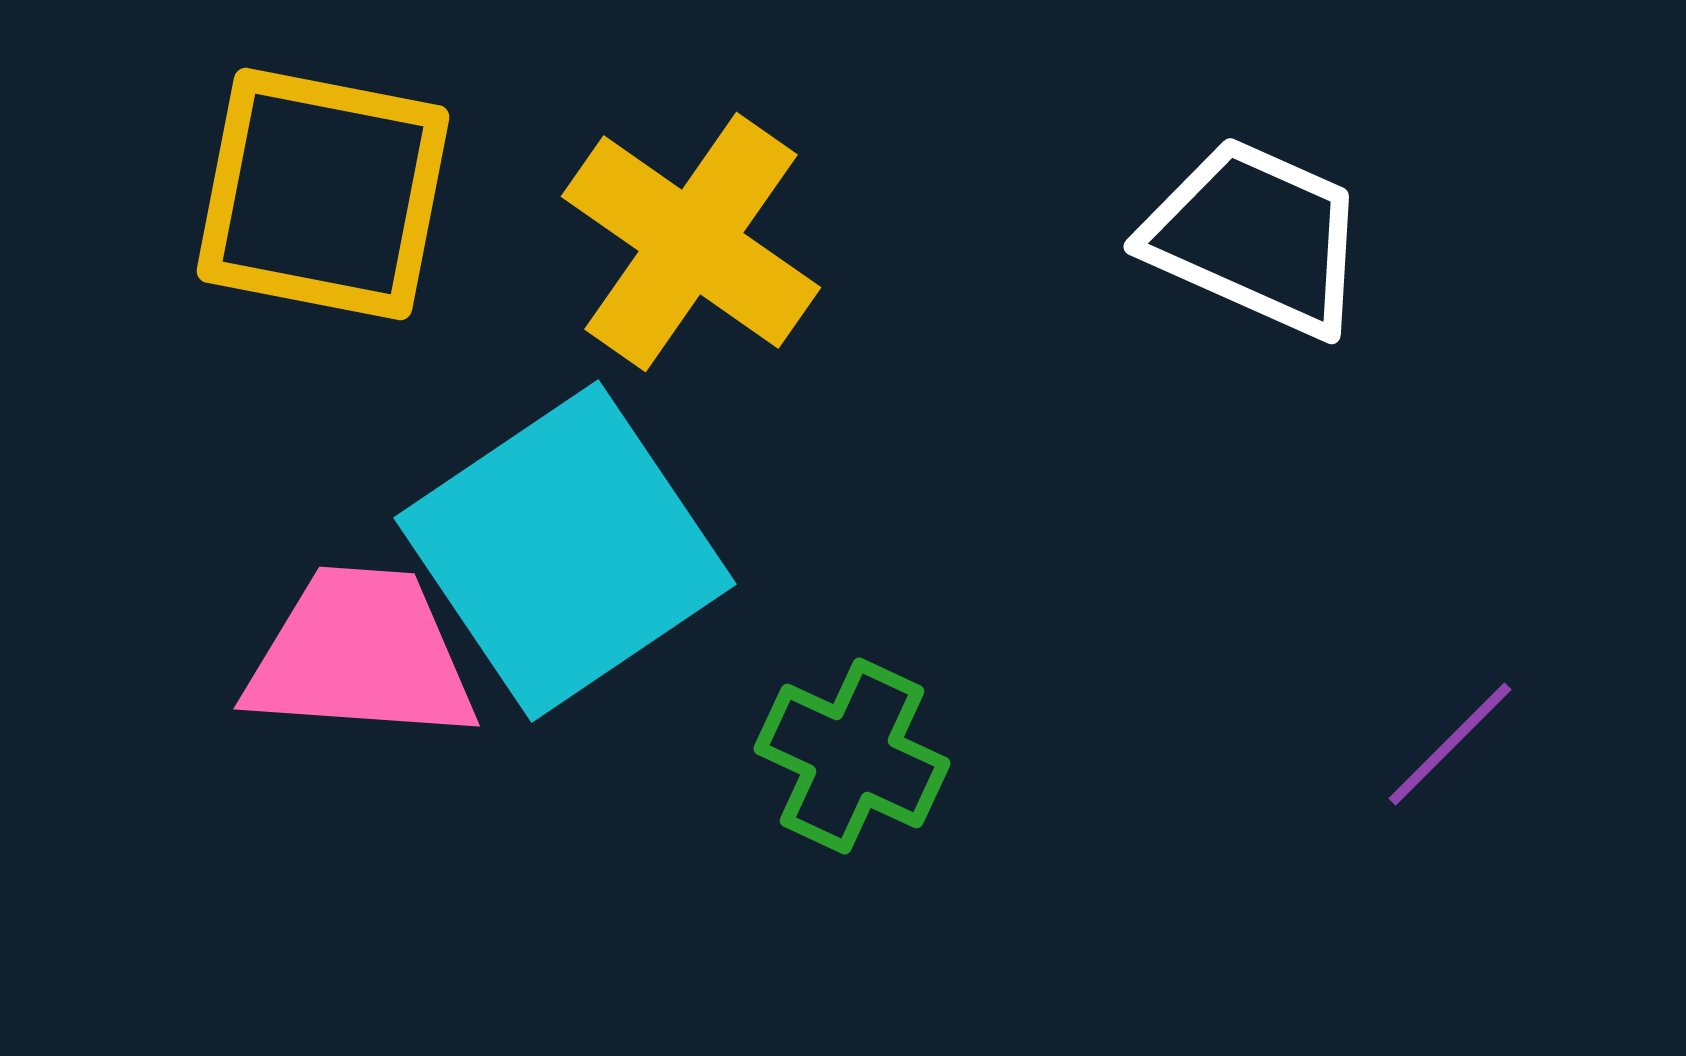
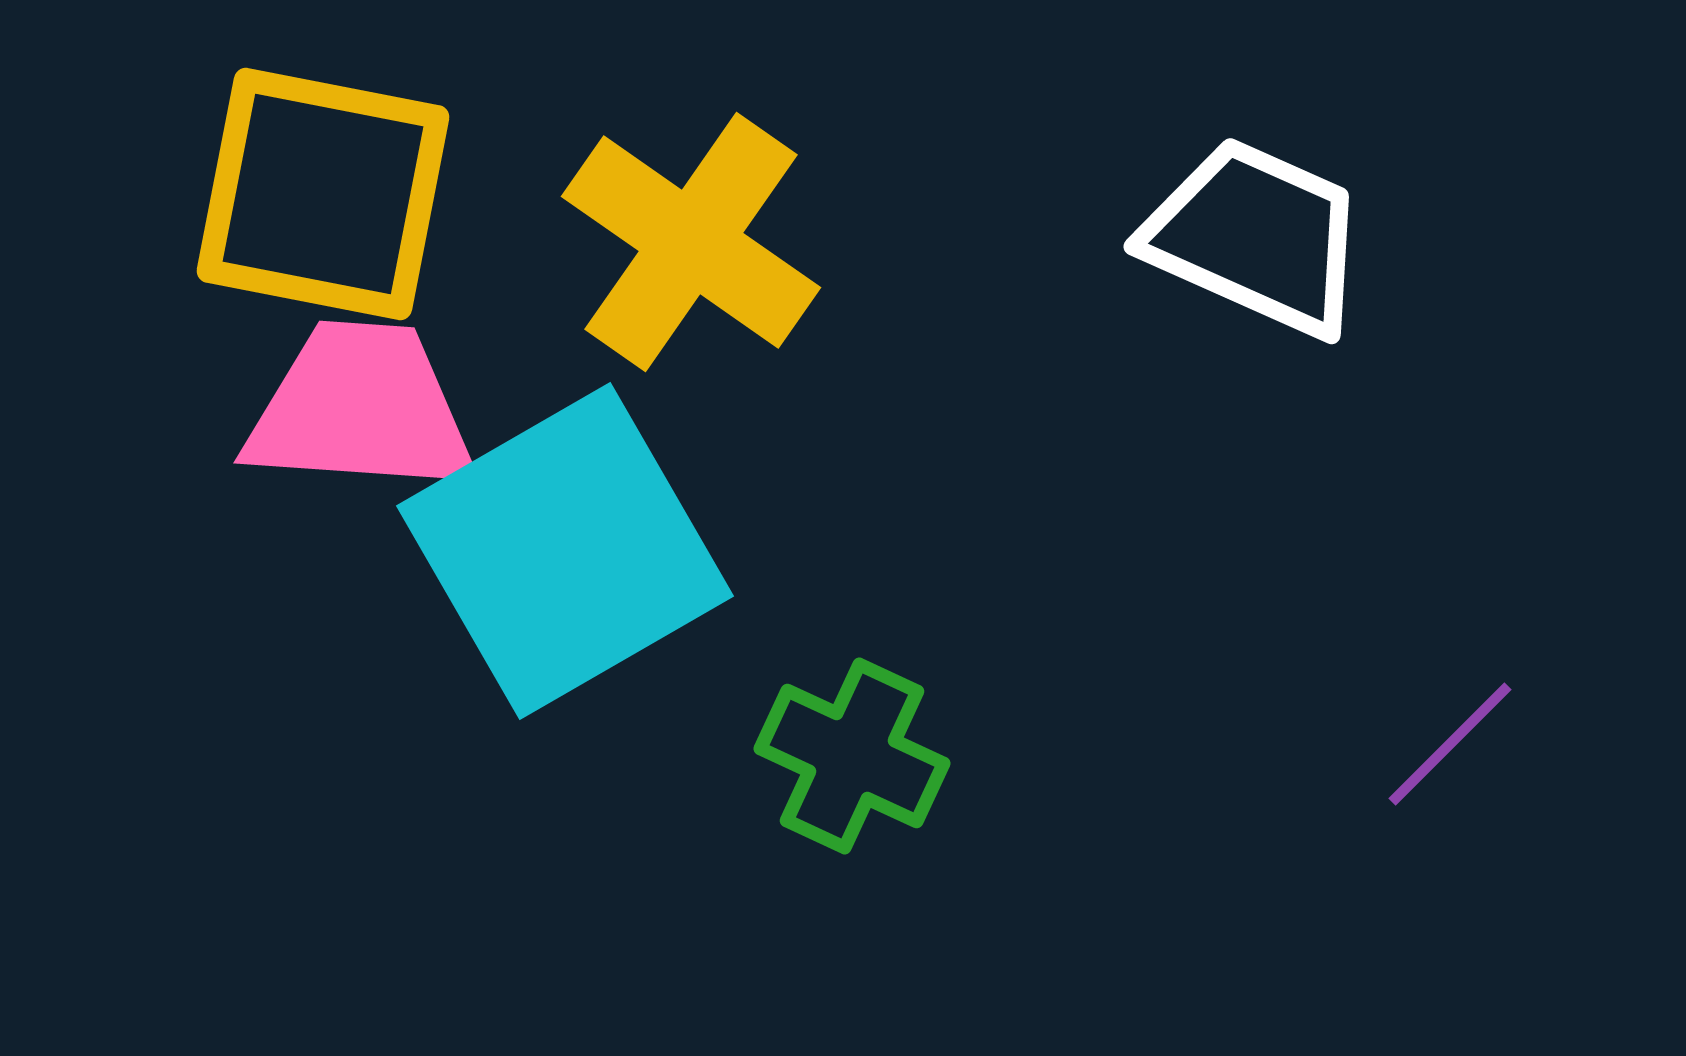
cyan square: rotated 4 degrees clockwise
pink trapezoid: moved 246 px up
